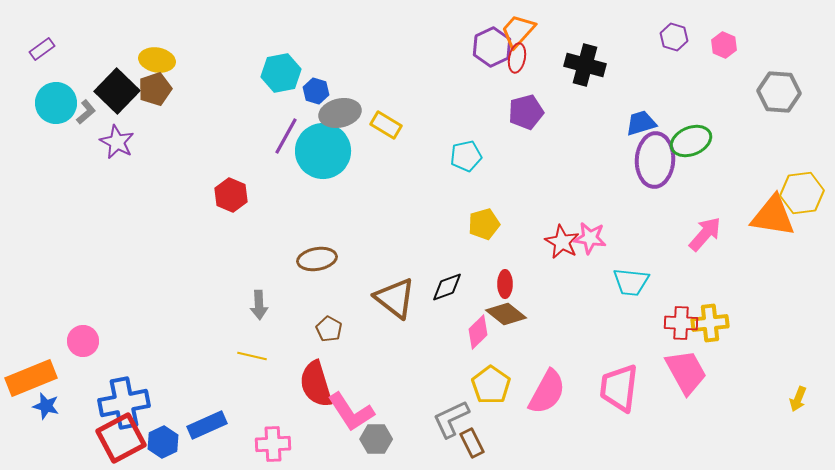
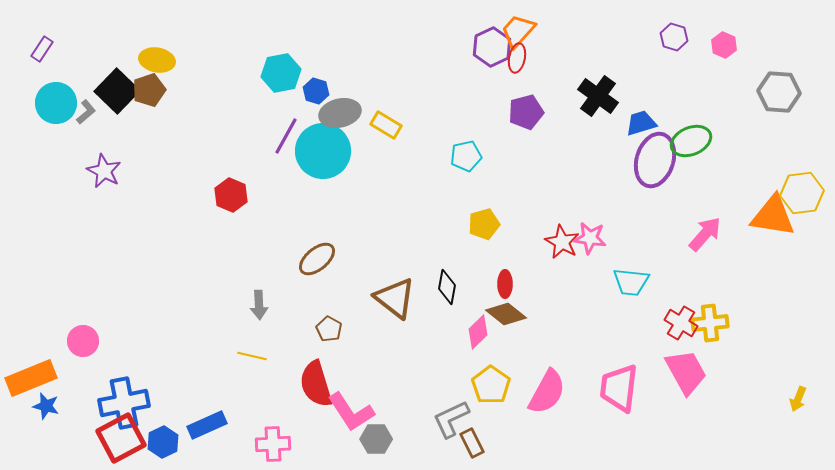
purple rectangle at (42, 49): rotated 20 degrees counterclockwise
black cross at (585, 65): moved 13 px right, 31 px down; rotated 21 degrees clockwise
brown pentagon at (155, 89): moved 6 px left, 1 px down
purple star at (117, 142): moved 13 px left, 29 px down
purple ellipse at (655, 160): rotated 14 degrees clockwise
brown ellipse at (317, 259): rotated 30 degrees counterclockwise
black diamond at (447, 287): rotated 60 degrees counterclockwise
red cross at (681, 323): rotated 28 degrees clockwise
